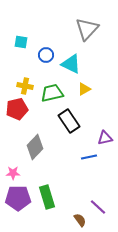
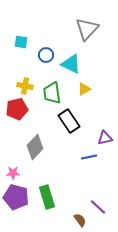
green trapezoid: rotated 85 degrees counterclockwise
purple pentagon: moved 2 px left, 1 px up; rotated 15 degrees clockwise
